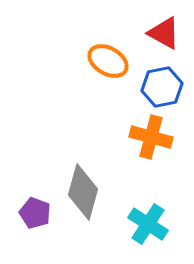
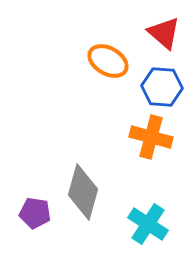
red triangle: rotated 12 degrees clockwise
blue hexagon: rotated 15 degrees clockwise
purple pentagon: rotated 12 degrees counterclockwise
